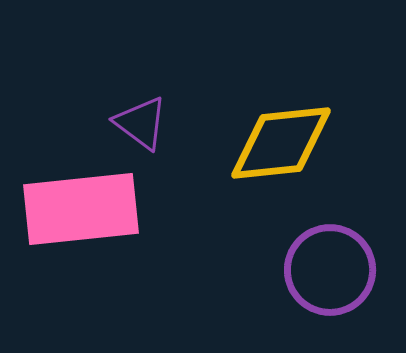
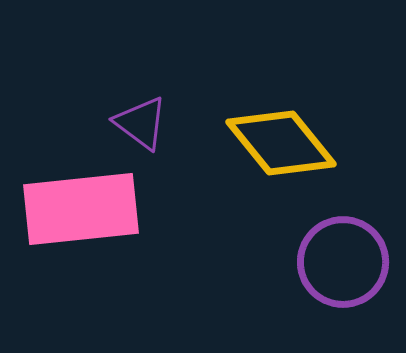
yellow diamond: rotated 57 degrees clockwise
purple circle: moved 13 px right, 8 px up
